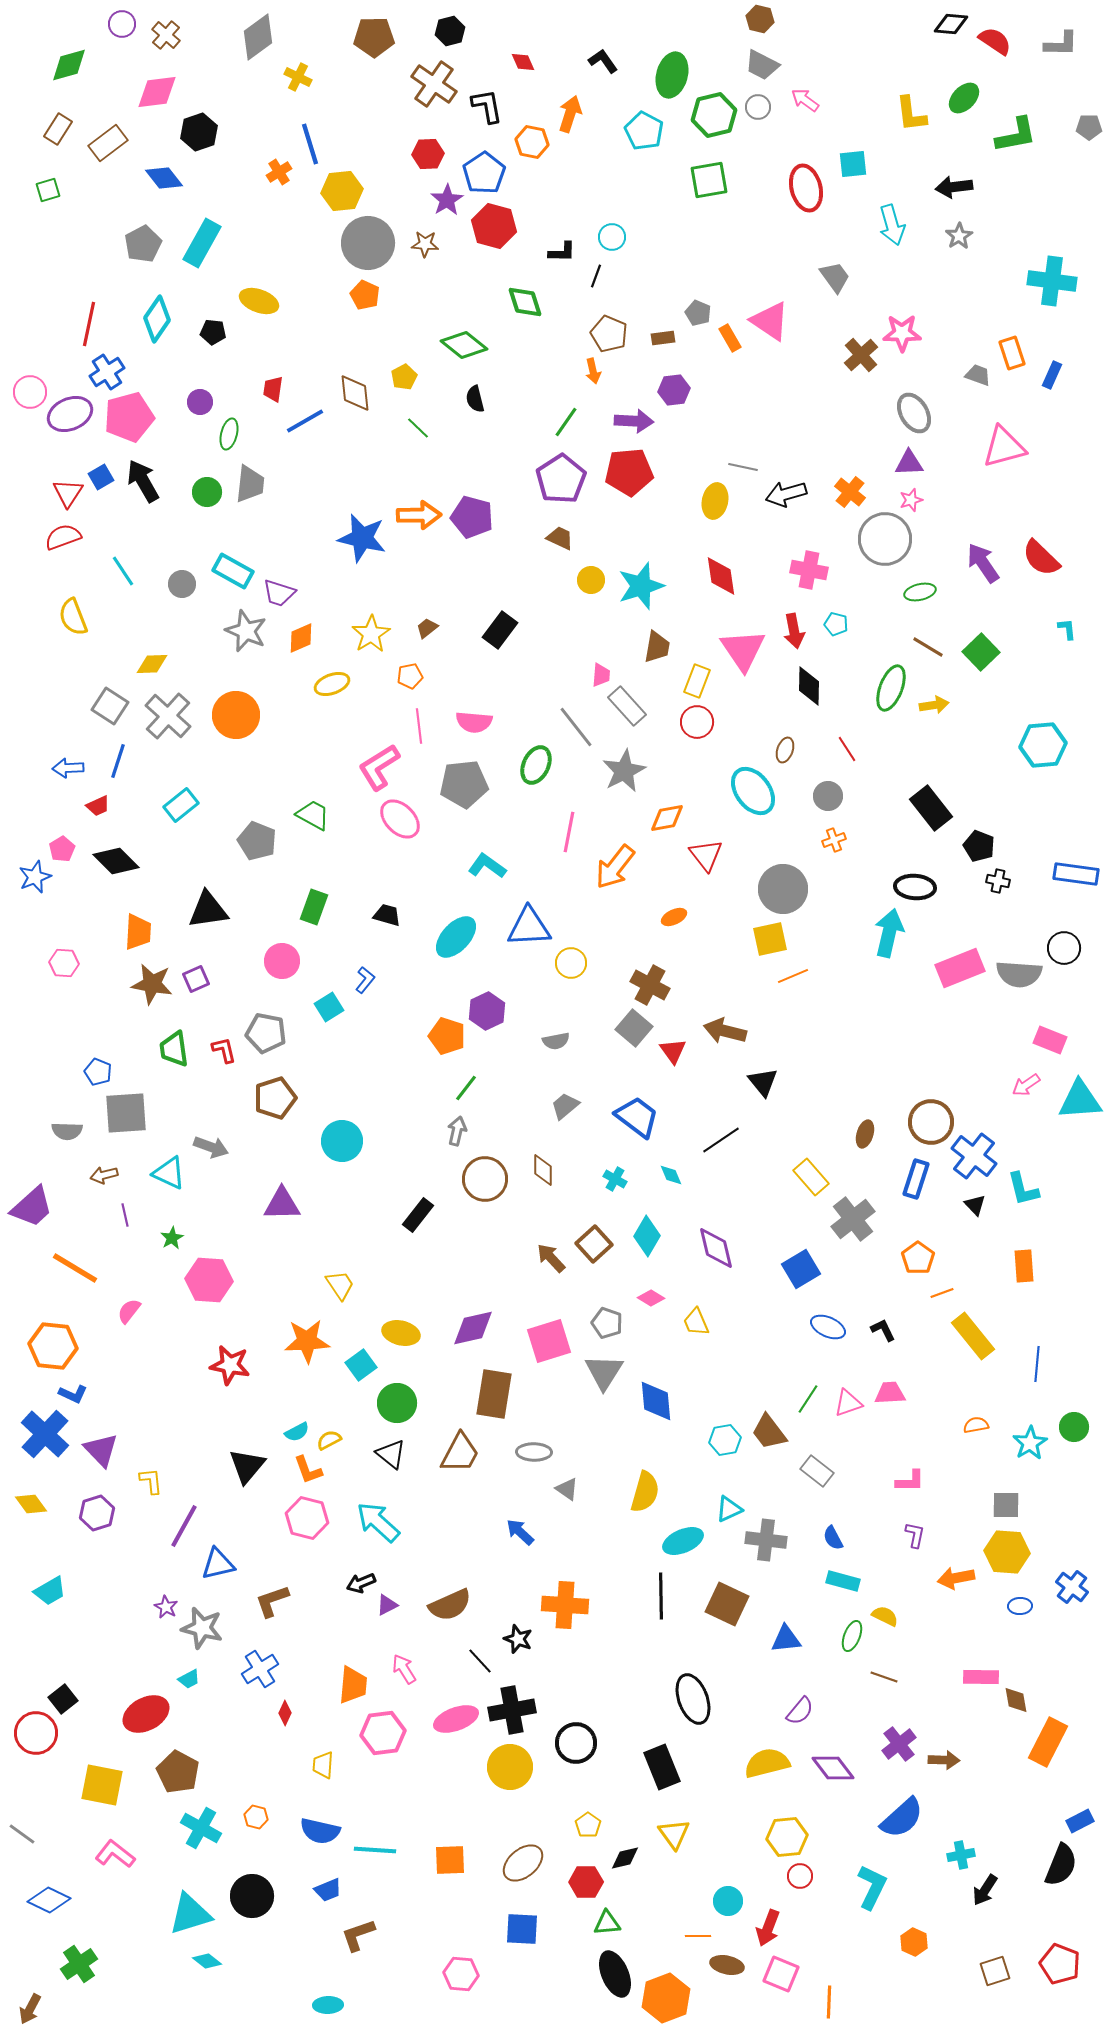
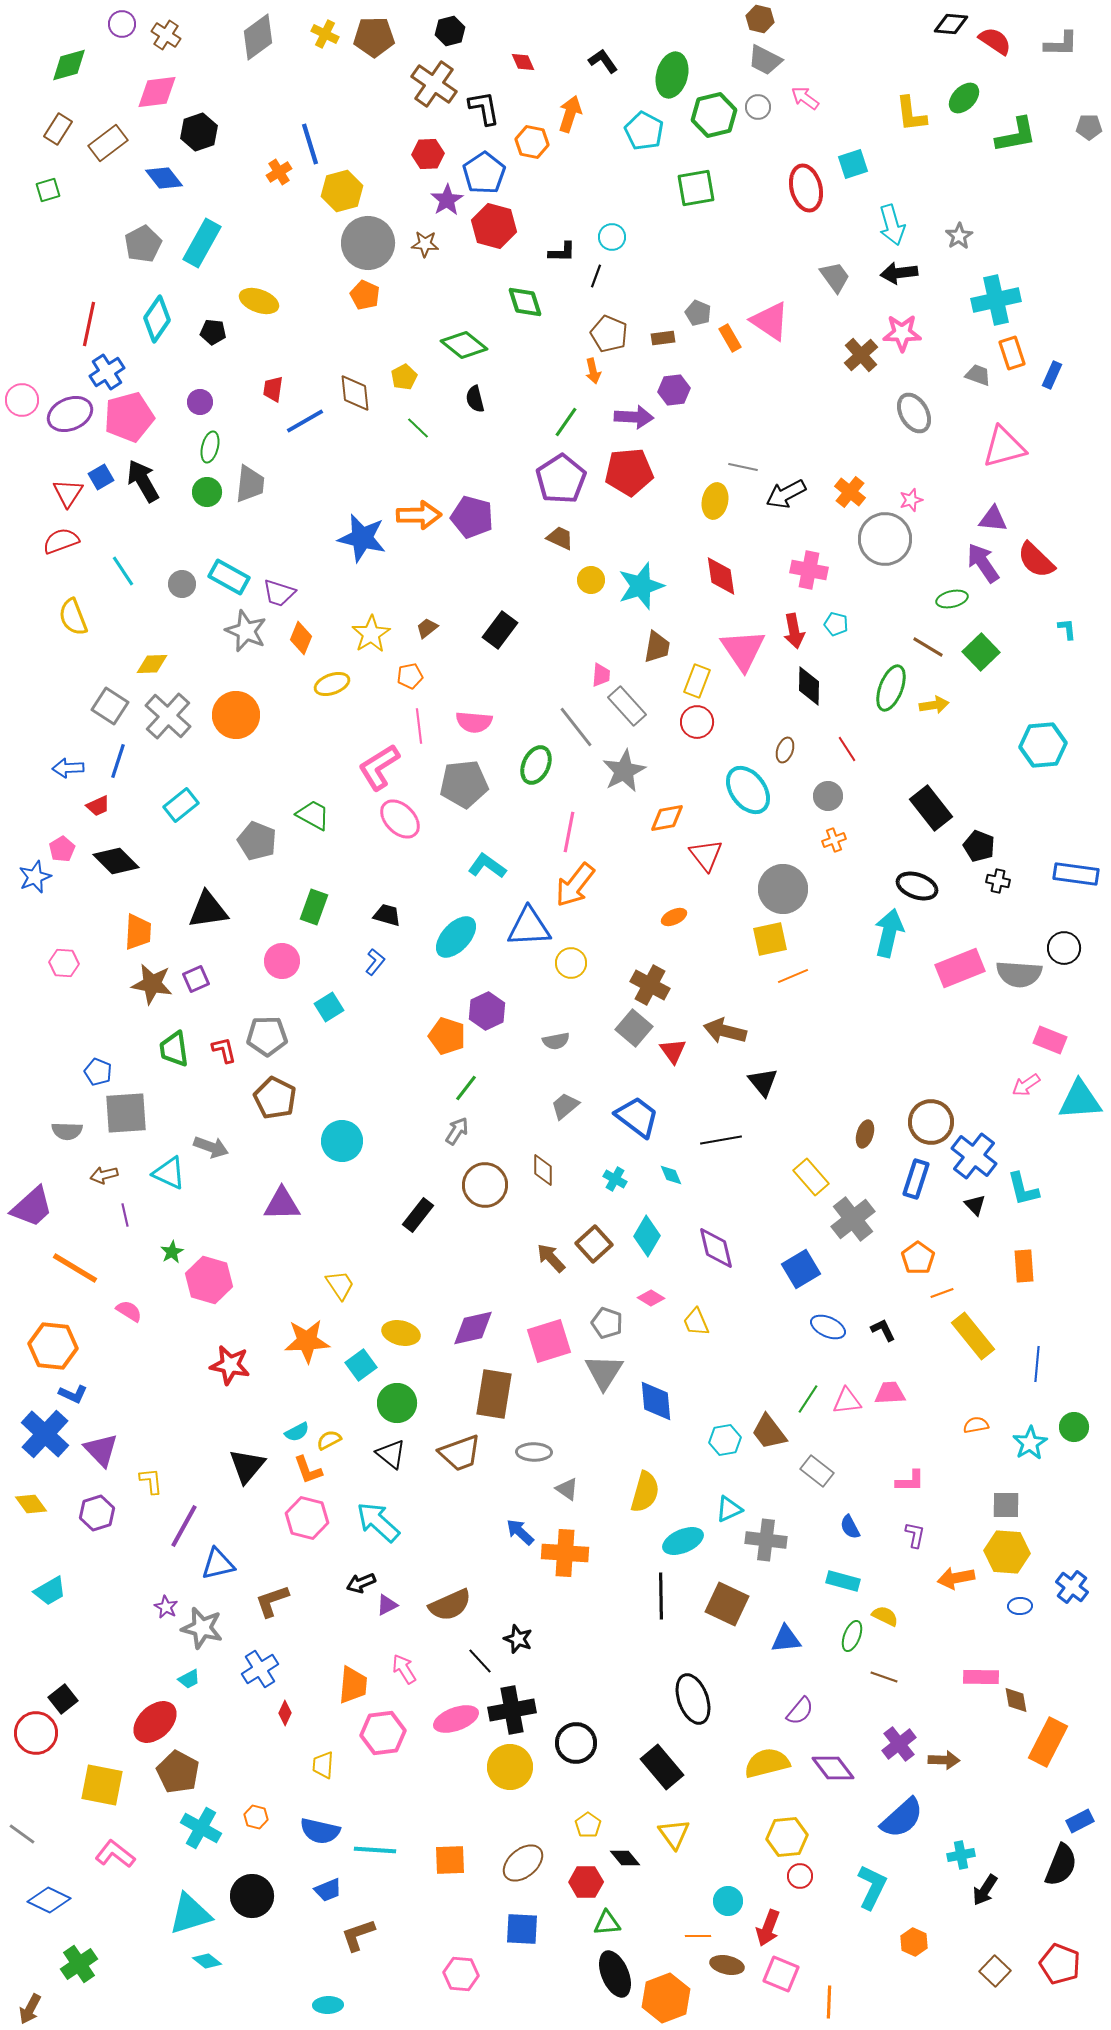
brown cross at (166, 35): rotated 8 degrees counterclockwise
gray trapezoid at (762, 65): moved 3 px right, 5 px up
yellow cross at (298, 77): moved 27 px right, 43 px up
pink arrow at (805, 100): moved 2 px up
black L-shape at (487, 106): moved 3 px left, 2 px down
cyan square at (853, 164): rotated 12 degrees counterclockwise
green square at (709, 180): moved 13 px left, 8 px down
black arrow at (954, 187): moved 55 px left, 86 px down
yellow hexagon at (342, 191): rotated 9 degrees counterclockwise
cyan cross at (1052, 281): moved 56 px left, 19 px down; rotated 21 degrees counterclockwise
pink circle at (30, 392): moved 8 px left, 8 px down
purple arrow at (634, 421): moved 4 px up
green ellipse at (229, 434): moved 19 px left, 13 px down
purple triangle at (909, 463): moved 84 px right, 56 px down; rotated 8 degrees clockwise
black arrow at (786, 494): rotated 12 degrees counterclockwise
red semicircle at (63, 537): moved 2 px left, 4 px down
red semicircle at (1041, 558): moved 5 px left, 2 px down
cyan rectangle at (233, 571): moved 4 px left, 6 px down
green ellipse at (920, 592): moved 32 px right, 7 px down
orange diamond at (301, 638): rotated 44 degrees counterclockwise
cyan ellipse at (753, 791): moved 5 px left, 1 px up
orange arrow at (615, 867): moved 40 px left, 18 px down
black ellipse at (915, 887): moved 2 px right, 1 px up; rotated 15 degrees clockwise
blue L-shape at (365, 980): moved 10 px right, 18 px up
gray pentagon at (266, 1033): moved 1 px right, 3 px down; rotated 12 degrees counterclockwise
brown pentagon at (275, 1098): rotated 27 degrees counterclockwise
gray arrow at (457, 1131): rotated 20 degrees clockwise
black line at (721, 1140): rotated 24 degrees clockwise
brown circle at (485, 1179): moved 6 px down
green star at (172, 1238): moved 14 px down
pink hexagon at (209, 1280): rotated 12 degrees clockwise
pink semicircle at (129, 1311): rotated 84 degrees clockwise
pink triangle at (848, 1403): moved 1 px left, 2 px up; rotated 12 degrees clockwise
brown trapezoid at (460, 1453): rotated 42 degrees clockwise
blue semicircle at (833, 1538): moved 17 px right, 11 px up
orange cross at (565, 1605): moved 52 px up
red ellipse at (146, 1714): moved 9 px right, 8 px down; rotated 15 degrees counterclockwise
black rectangle at (662, 1767): rotated 18 degrees counterclockwise
black diamond at (625, 1858): rotated 64 degrees clockwise
brown square at (995, 1971): rotated 28 degrees counterclockwise
